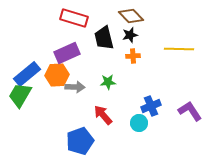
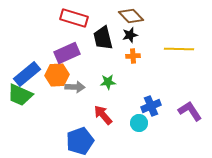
black trapezoid: moved 1 px left
green trapezoid: rotated 96 degrees counterclockwise
